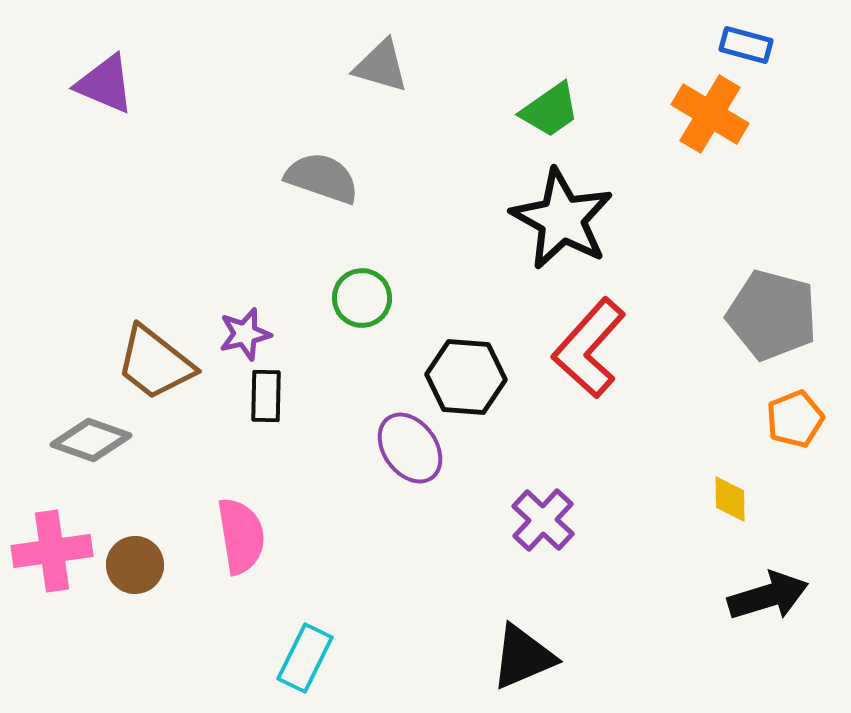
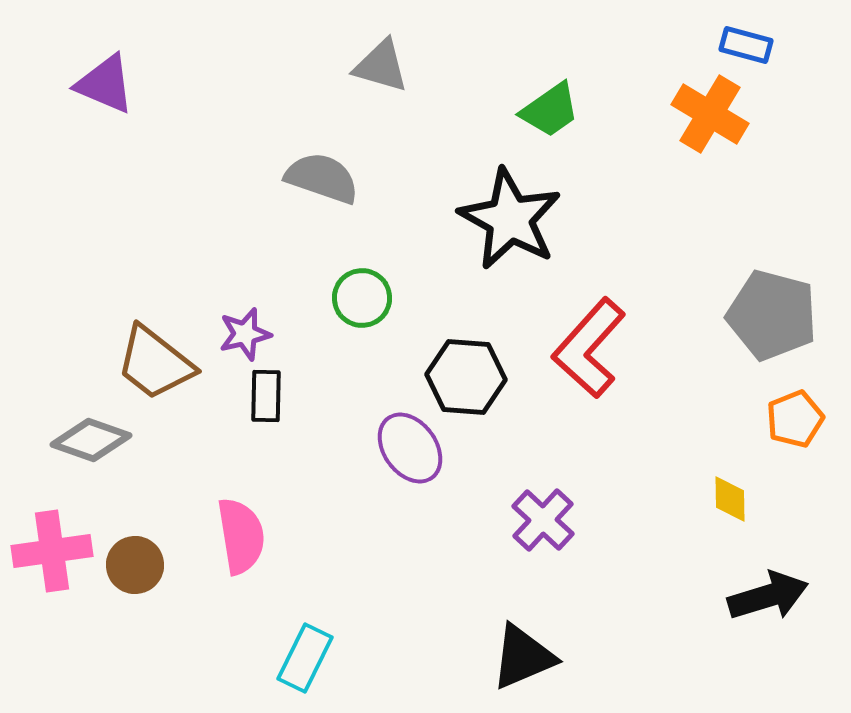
black star: moved 52 px left
